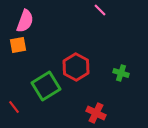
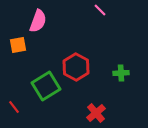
pink semicircle: moved 13 px right
green cross: rotated 21 degrees counterclockwise
red cross: rotated 24 degrees clockwise
